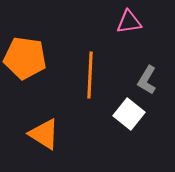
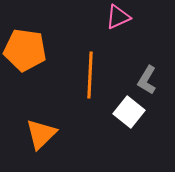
pink triangle: moved 11 px left, 5 px up; rotated 16 degrees counterclockwise
orange pentagon: moved 8 px up
white square: moved 2 px up
orange triangle: moved 3 px left; rotated 44 degrees clockwise
